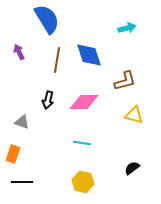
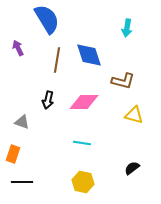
cyan arrow: rotated 114 degrees clockwise
purple arrow: moved 1 px left, 4 px up
brown L-shape: moved 2 px left; rotated 30 degrees clockwise
